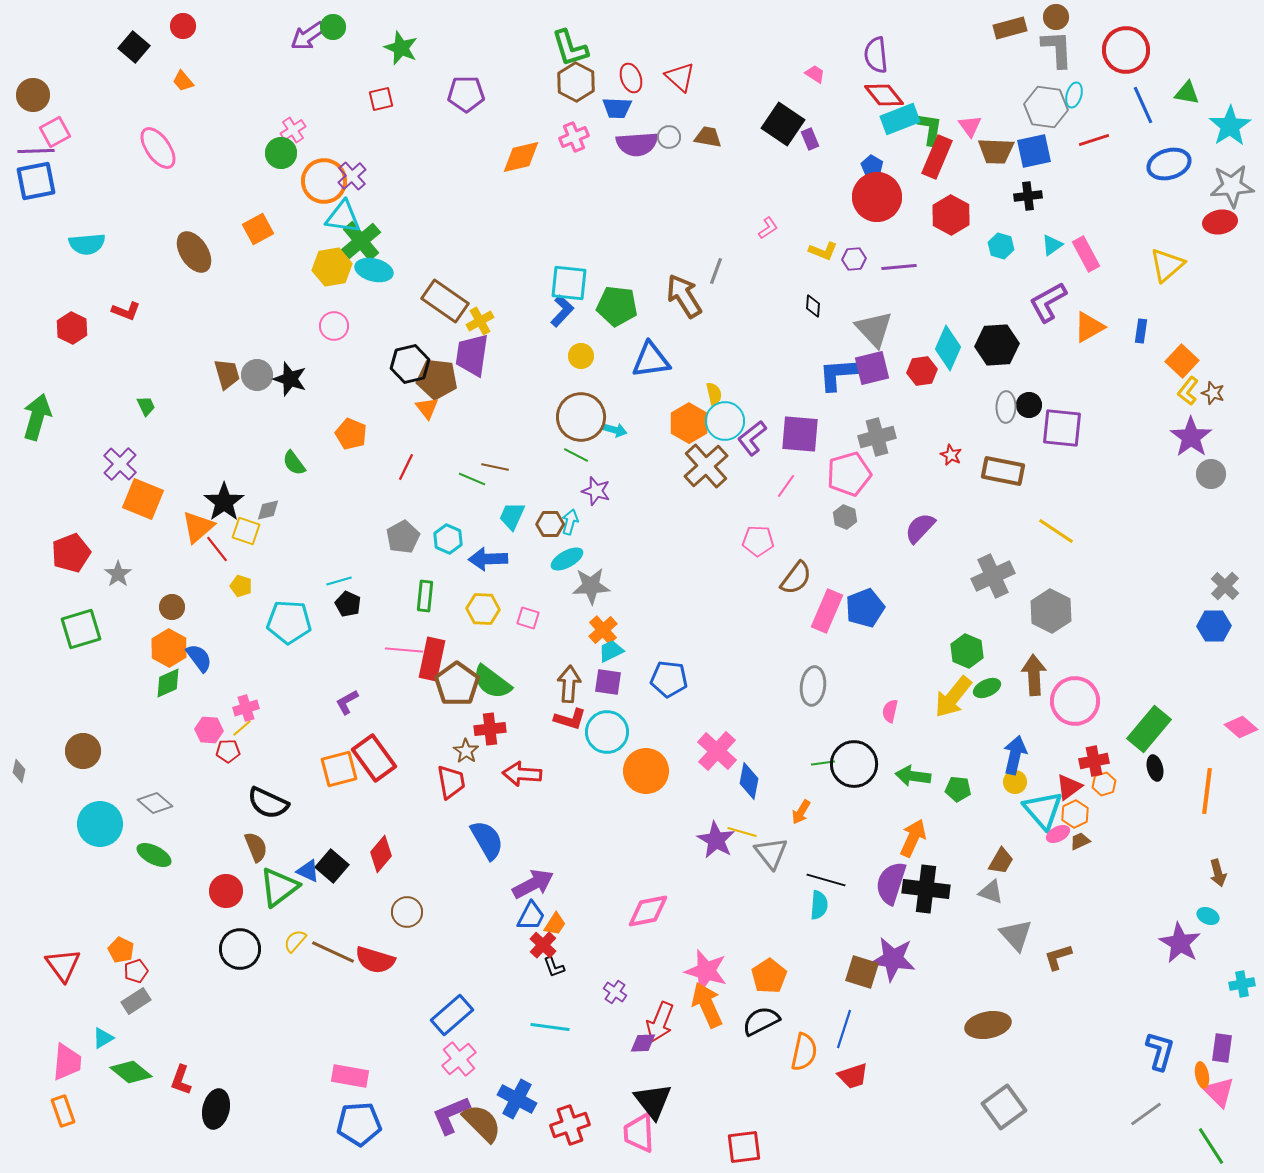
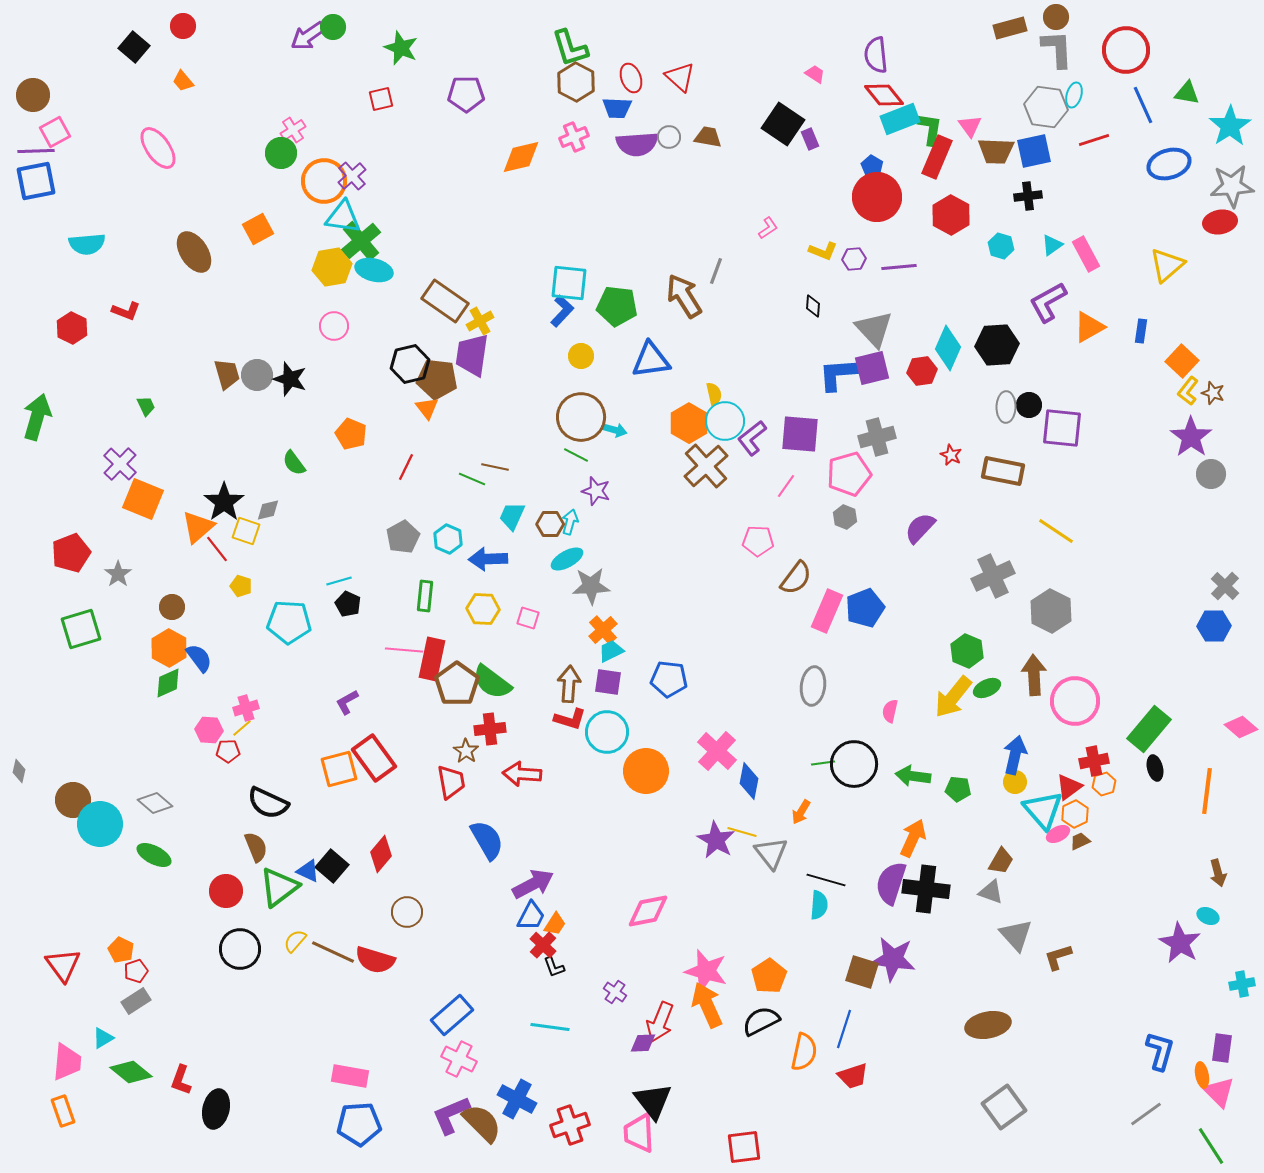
brown circle at (83, 751): moved 10 px left, 49 px down
pink cross at (459, 1059): rotated 24 degrees counterclockwise
